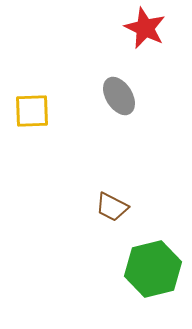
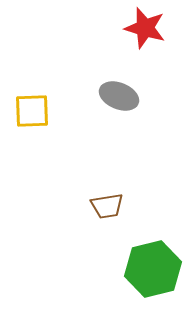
red star: rotated 9 degrees counterclockwise
gray ellipse: rotated 36 degrees counterclockwise
brown trapezoid: moved 5 px left, 1 px up; rotated 36 degrees counterclockwise
